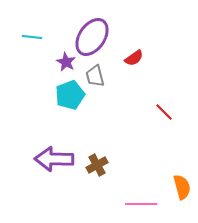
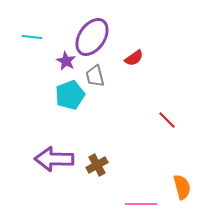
purple star: moved 1 px up
red line: moved 3 px right, 8 px down
